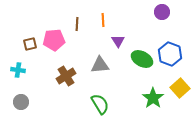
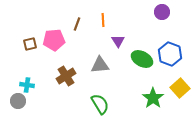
brown line: rotated 16 degrees clockwise
cyan cross: moved 9 px right, 15 px down
gray circle: moved 3 px left, 1 px up
